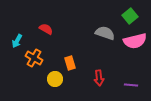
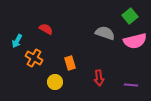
yellow circle: moved 3 px down
